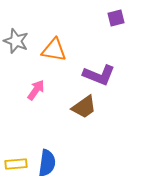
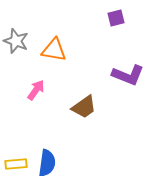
purple L-shape: moved 29 px right
